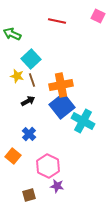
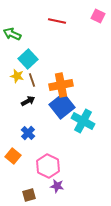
cyan square: moved 3 px left
blue cross: moved 1 px left, 1 px up
